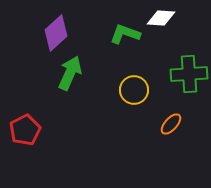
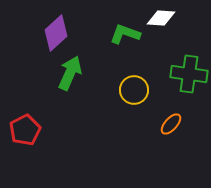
green cross: rotated 12 degrees clockwise
